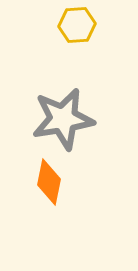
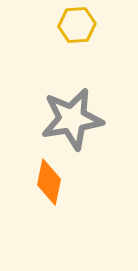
gray star: moved 9 px right
